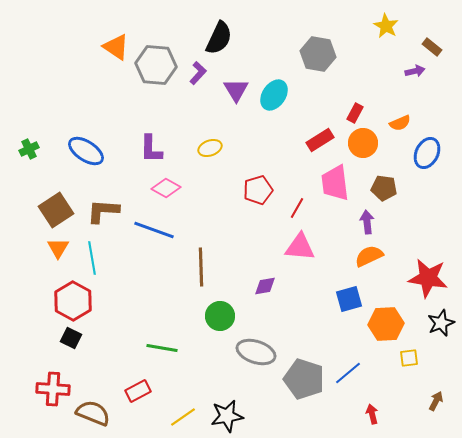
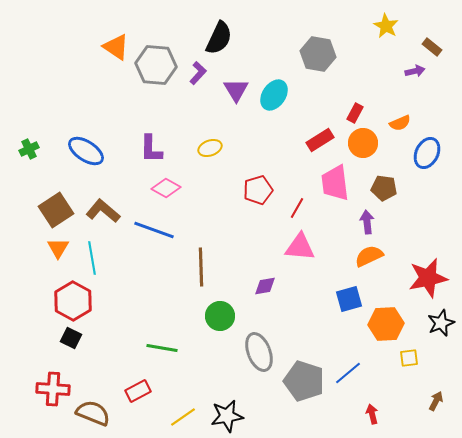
brown L-shape at (103, 211): rotated 36 degrees clockwise
red star at (428, 278): rotated 21 degrees counterclockwise
gray ellipse at (256, 352): moved 3 px right; rotated 51 degrees clockwise
gray pentagon at (304, 379): moved 2 px down
